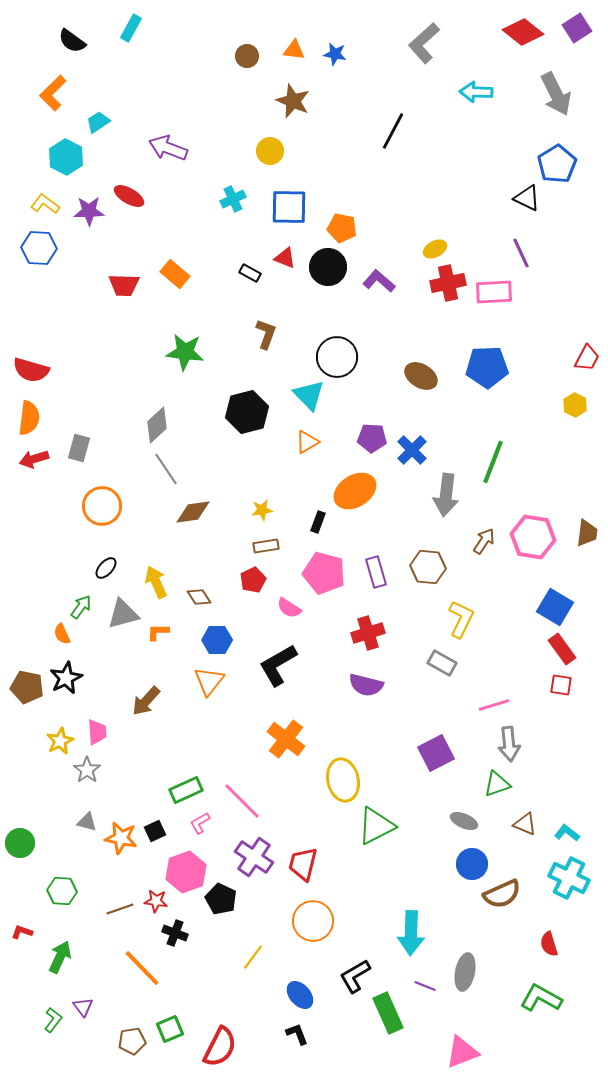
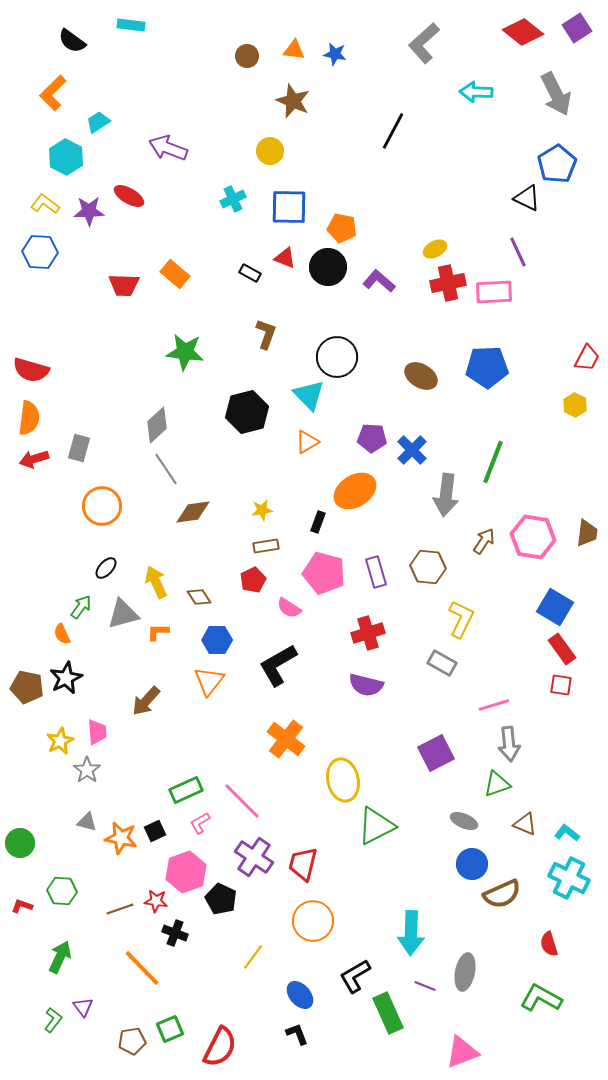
cyan rectangle at (131, 28): moved 3 px up; rotated 68 degrees clockwise
blue hexagon at (39, 248): moved 1 px right, 4 px down
purple line at (521, 253): moved 3 px left, 1 px up
red L-shape at (22, 932): moved 26 px up
